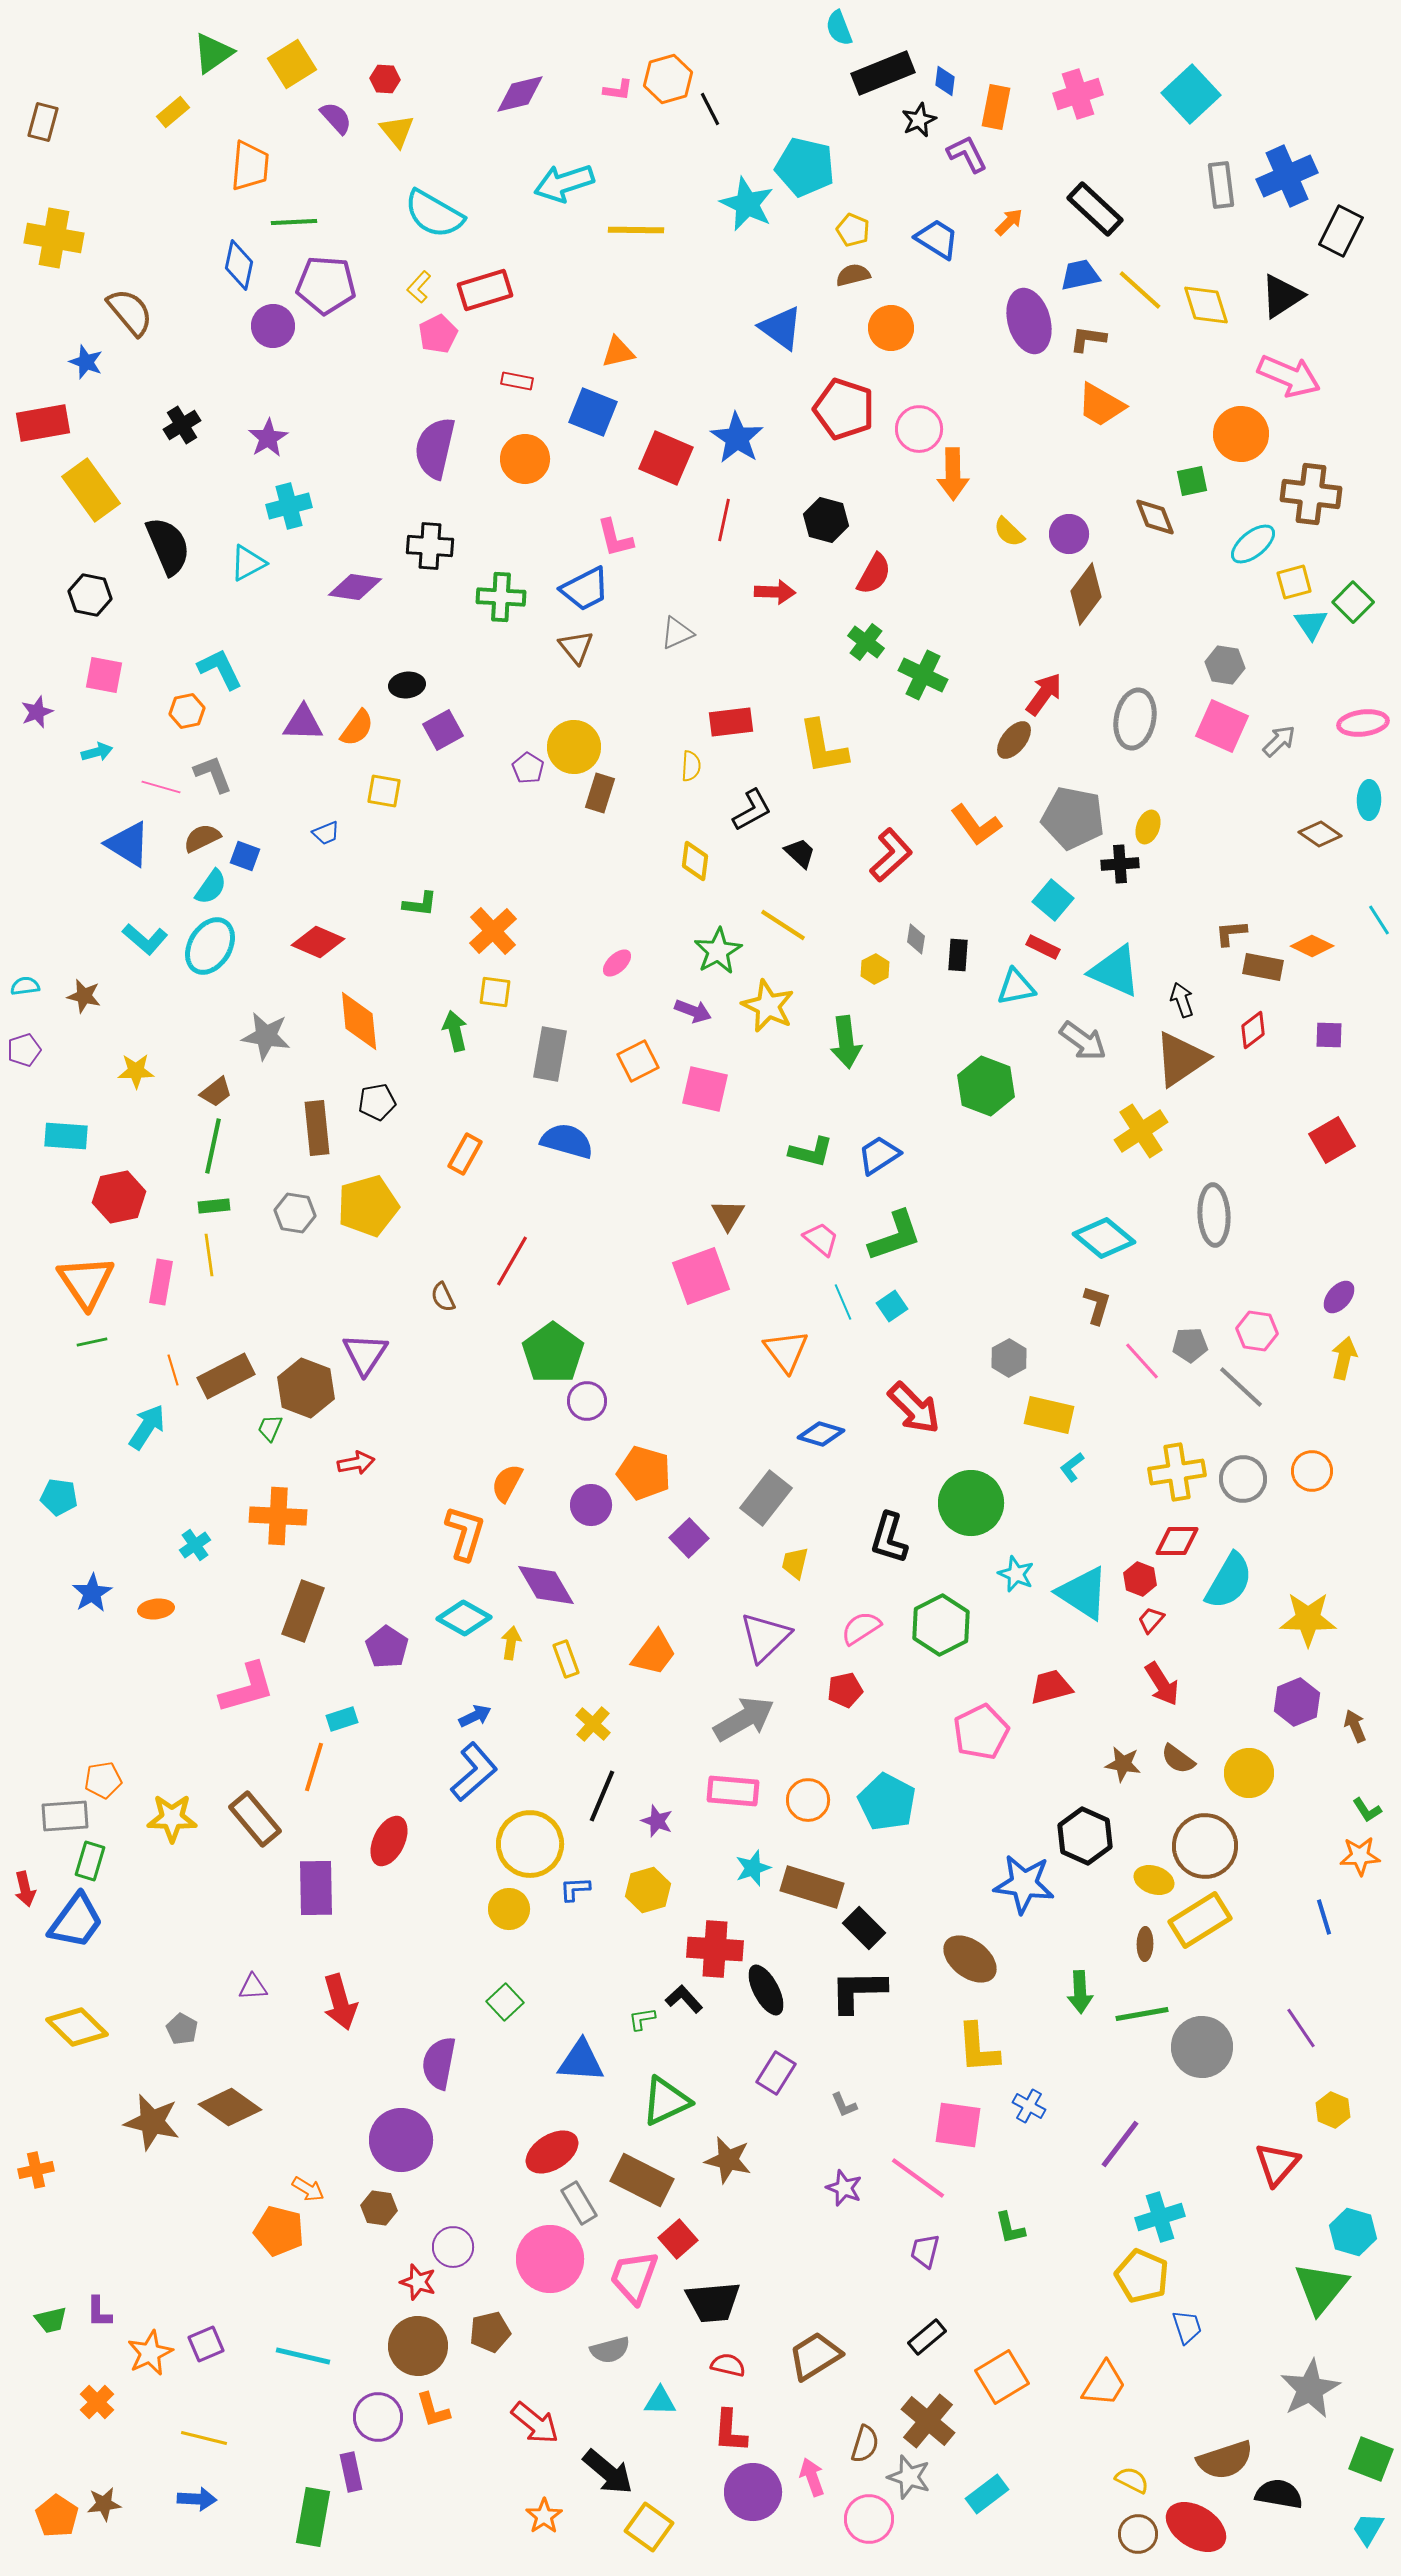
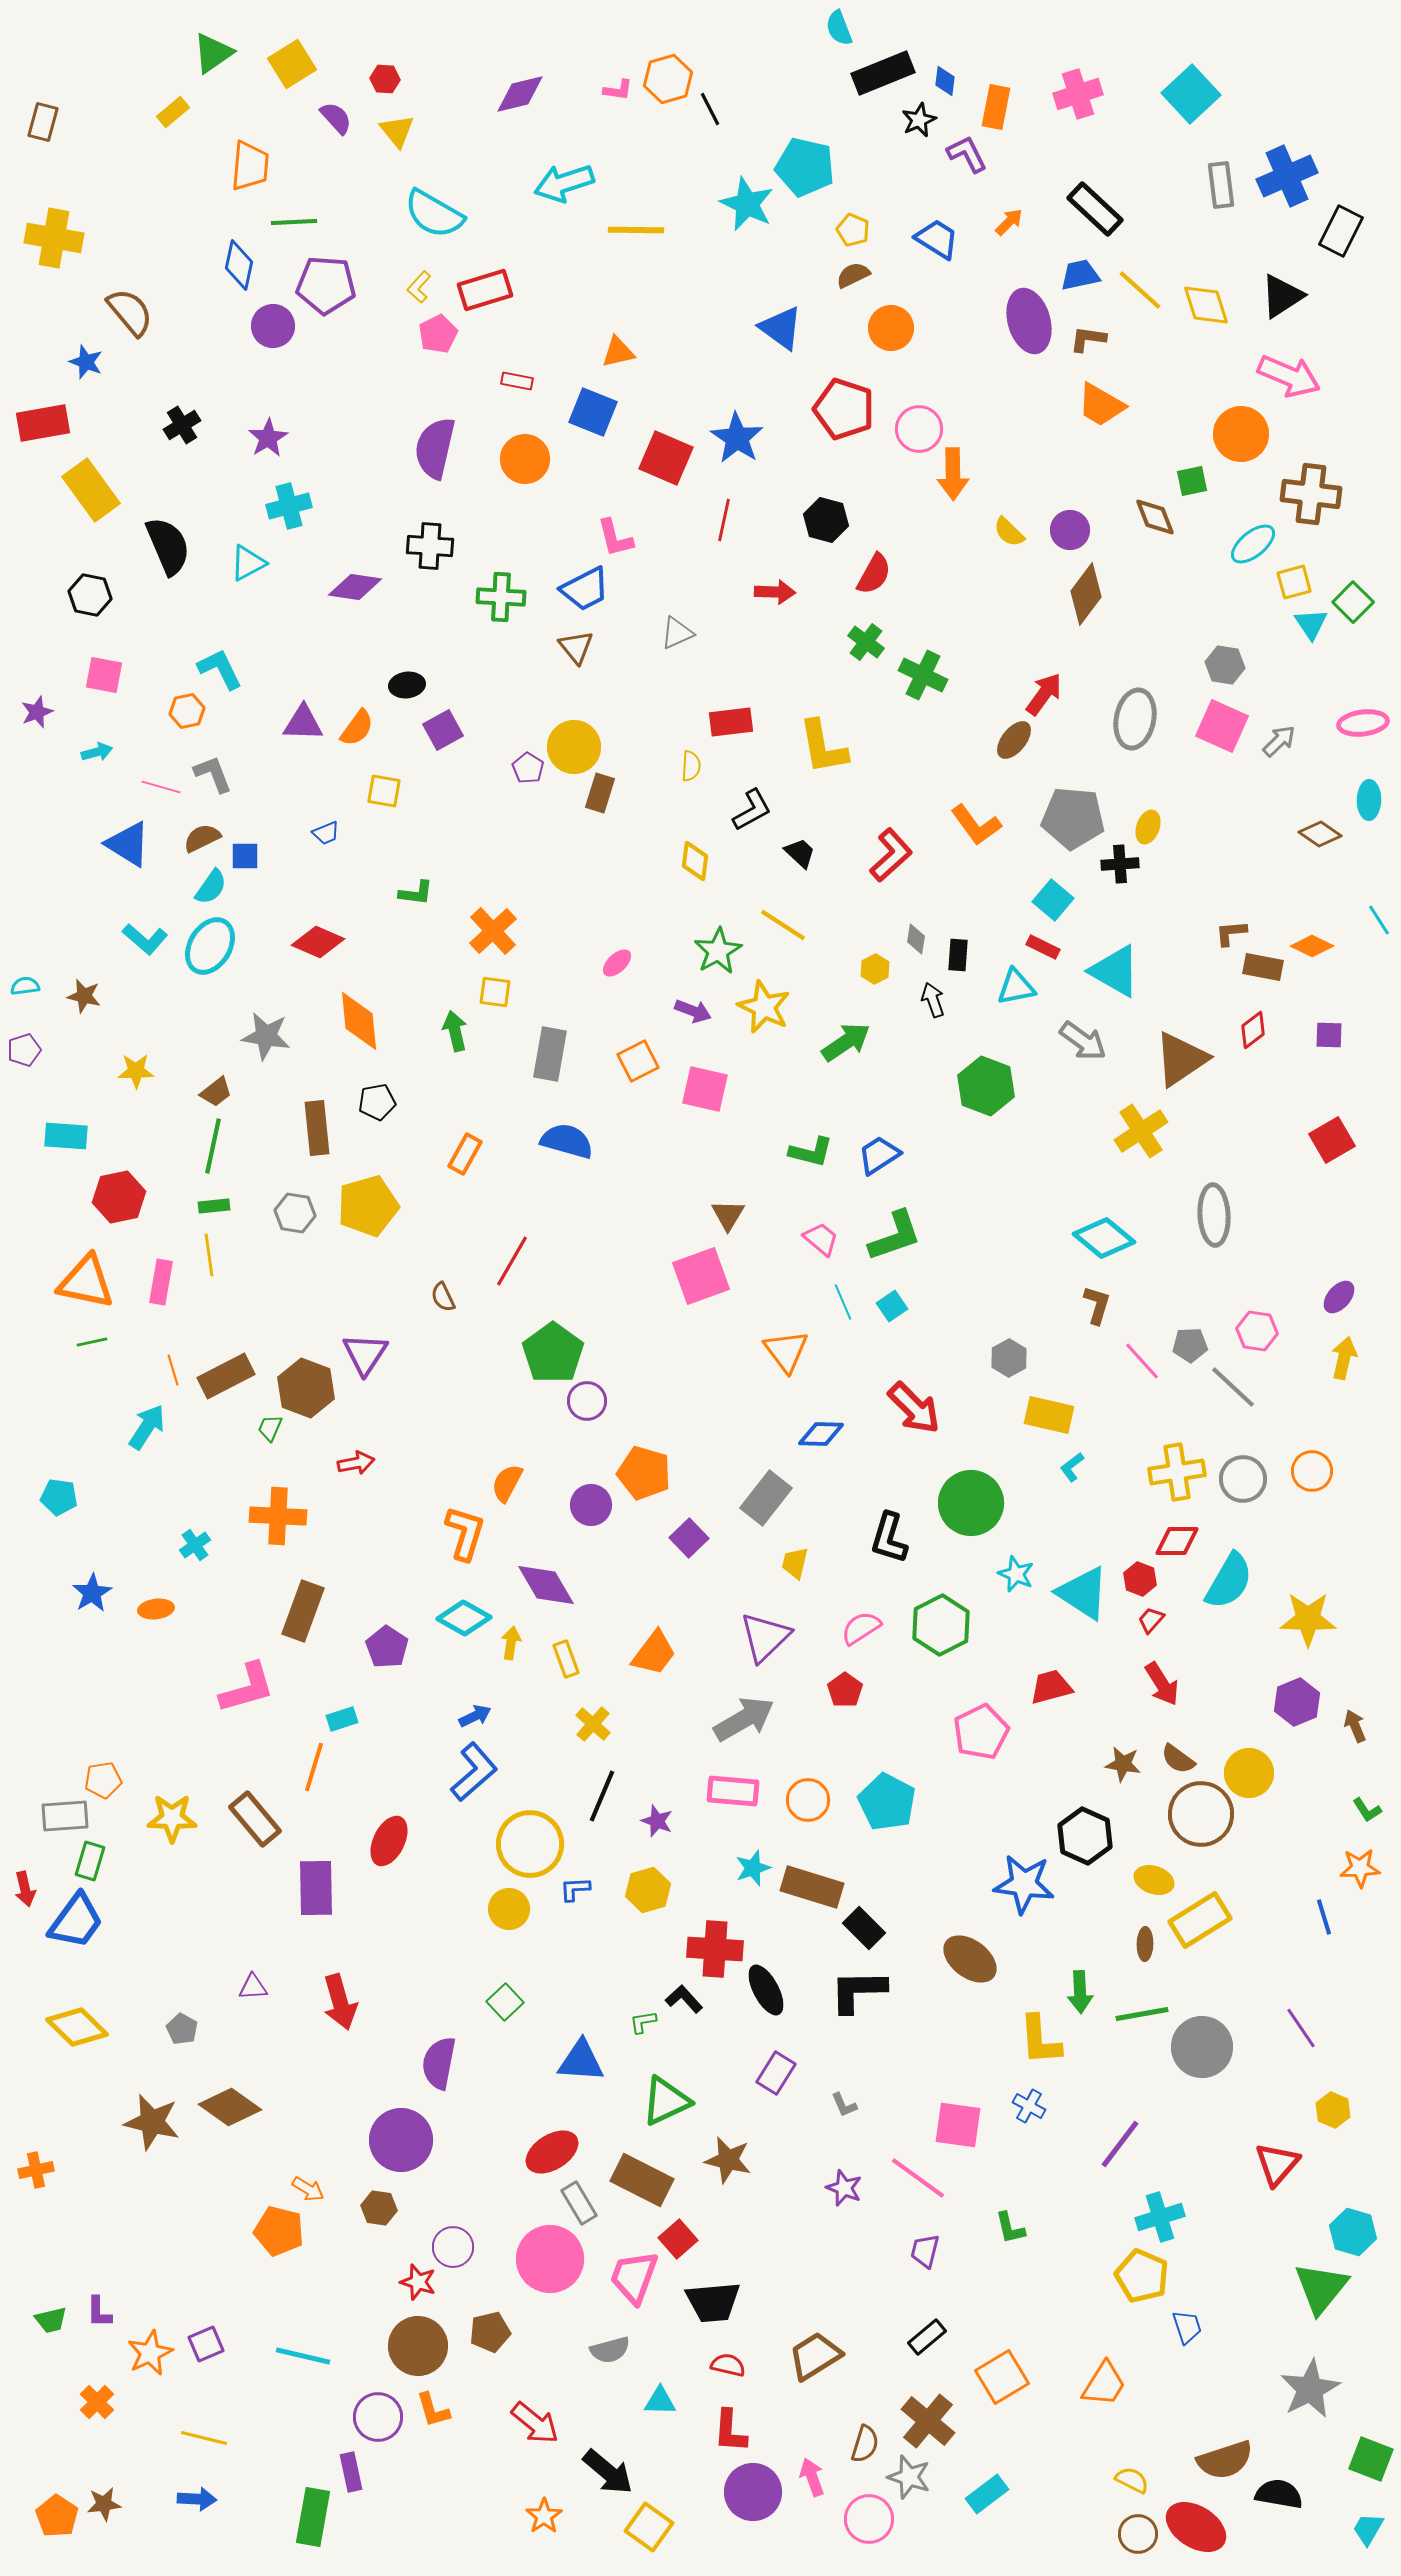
brown semicircle at (853, 275): rotated 12 degrees counterclockwise
purple circle at (1069, 534): moved 1 px right, 4 px up
gray pentagon at (1073, 818): rotated 6 degrees counterclockwise
blue square at (245, 856): rotated 20 degrees counterclockwise
green L-shape at (420, 904): moved 4 px left, 11 px up
cyan triangle at (1115, 971): rotated 6 degrees clockwise
black arrow at (1182, 1000): moved 249 px left
yellow star at (768, 1006): moved 4 px left, 1 px down
green arrow at (846, 1042): rotated 117 degrees counterclockwise
orange triangle at (86, 1282): rotated 44 degrees counterclockwise
gray line at (1241, 1387): moved 8 px left
blue diamond at (821, 1434): rotated 15 degrees counterclockwise
red pentagon at (845, 1690): rotated 24 degrees counterclockwise
brown circle at (1205, 1846): moved 4 px left, 32 px up
orange star at (1360, 1856): moved 12 px down
green L-shape at (642, 2019): moved 1 px right, 3 px down
yellow L-shape at (978, 2048): moved 62 px right, 8 px up
